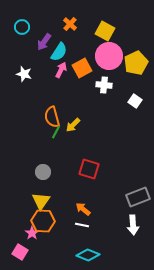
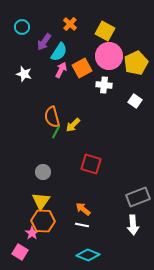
red square: moved 2 px right, 5 px up
